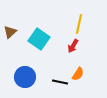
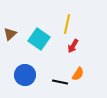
yellow line: moved 12 px left
brown triangle: moved 2 px down
blue circle: moved 2 px up
